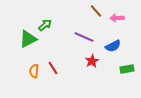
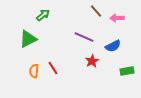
green arrow: moved 2 px left, 10 px up
green rectangle: moved 2 px down
